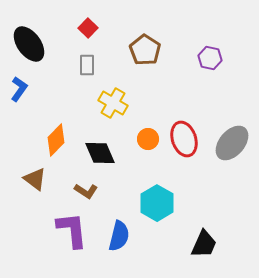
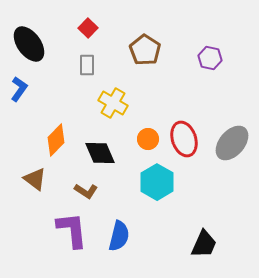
cyan hexagon: moved 21 px up
